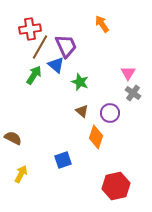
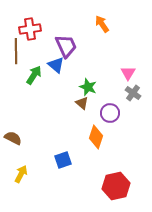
brown line: moved 24 px left, 4 px down; rotated 30 degrees counterclockwise
green star: moved 8 px right, 5 px down
brown triangle: moved 8 px up
